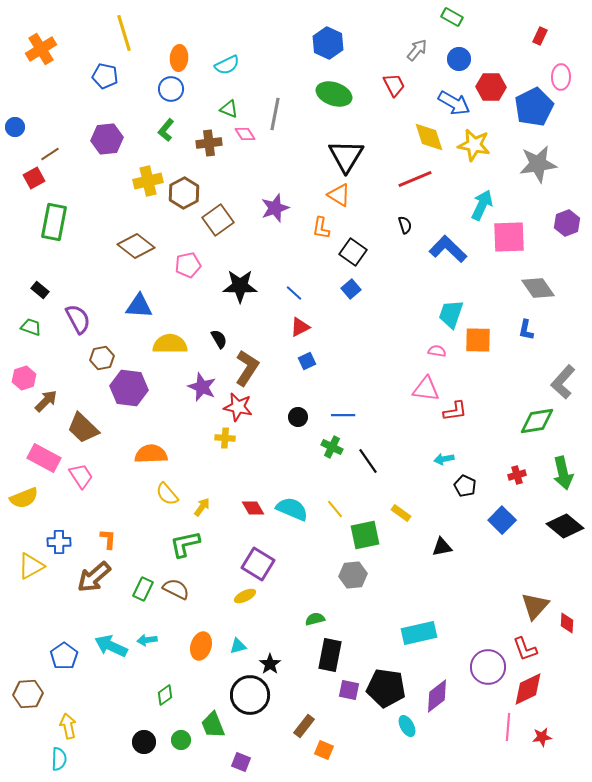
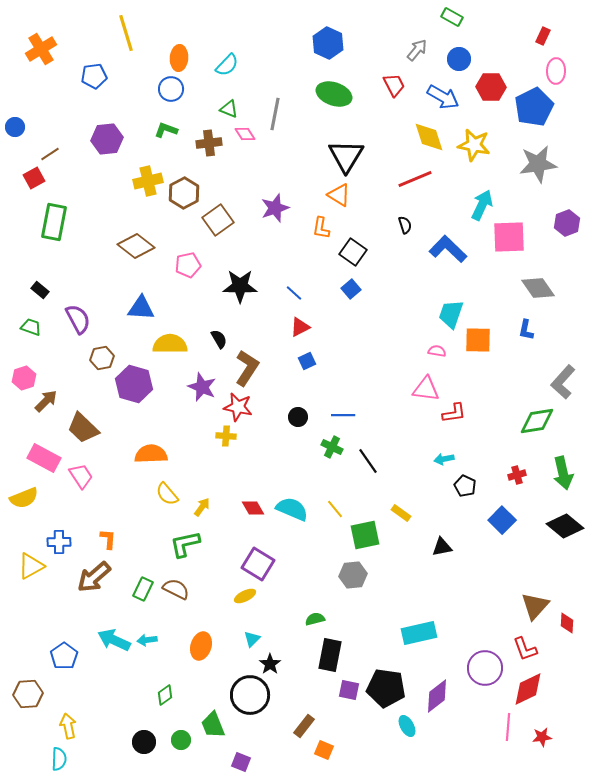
yellow line at (124, 33): moved 2 px right
red rectangle at (540, 36): moved 3 px right
cyan semicircle at (227, 65): rotated 20 degrees counterclockwise
blue pentagon at (105, 76): moved 11 px left; rotated 20 degrees counterclockwise
pink ellipse at (561, 77): moved 5 px left, 6 px up
blue arrow at (454, 103): moved 11 px left, 6 px up
green L-shape at (166, 130): rotated 70 degrees clockwise
blue triangle at (139, 306): moved 2 px right, 2 px down
purple hexagon at (129, 388): moved 5 px right, 4 px up; rotated 9 degrees clockwise
red L-shape at (455, 411): moved 1 px left, 2 px down
yellow cross at (225, 438): moved 1 px right, 2 px up
cyan arrow at (111, 646): moved 3 px right, 6 px up
cyan triangle at (238, 646): moved 14 px right, 7 px up; rotated 30 degrees counterclockwise
purple circle at (488, 667): moved 3 px left, 1 px down
